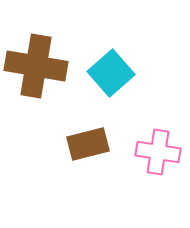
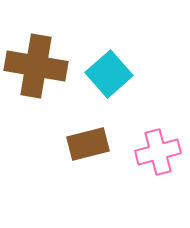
cyan square: moved 2 px left, 1 px down
pink cross: rotated 24 degrees counterclockwise
